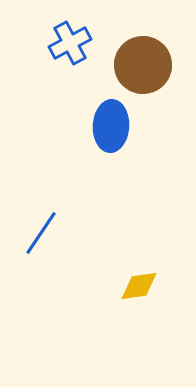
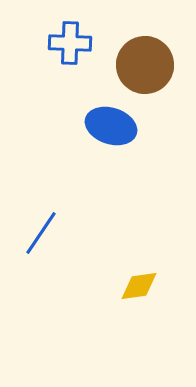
blue cross: rotated 30 degrees clockwise
brown circle: moved 2 px right
blue ellipse: rotated 75 degrees counterclockwise
